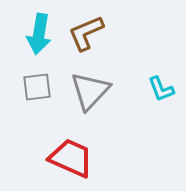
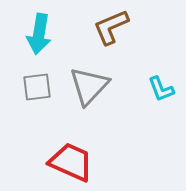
brown L-shape: moved 25 px right, 6 px up
gray triangle: moved 1 px left, 5 px up
red trapezoid: moved 4 px down
